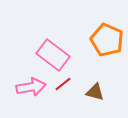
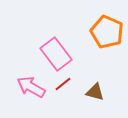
orange pentagon: moved 8 px up
pink rectangle: moved 3 px right, 1 px up; rotated 16 degrees clockwise
pink arrow: rotated 140 degrees counterclockwise
